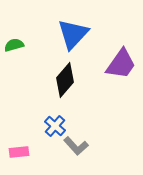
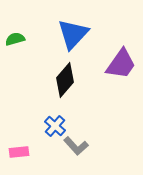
green semicircle: moved 1 px right, 6 px up
